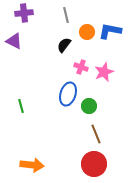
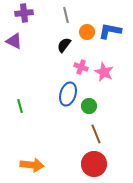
pink star: rotated 24 degrees counterclockwise
green line: moved 1 px left
